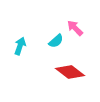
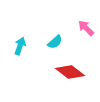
pink arrow: moved 11 px right
cyan semicircle: moved 1 px left, 1 px down
